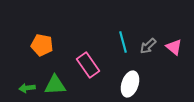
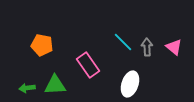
cyan line: rotated 30 degrees counterclockwise
gray arrow: moved 1 px left, 1 px down; rotated 132 degrees clockwise
